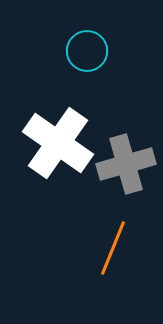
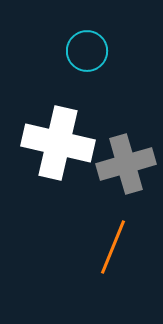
white cross: rotated 22 degrees counterclockwise
orange line: moved 1 px up
